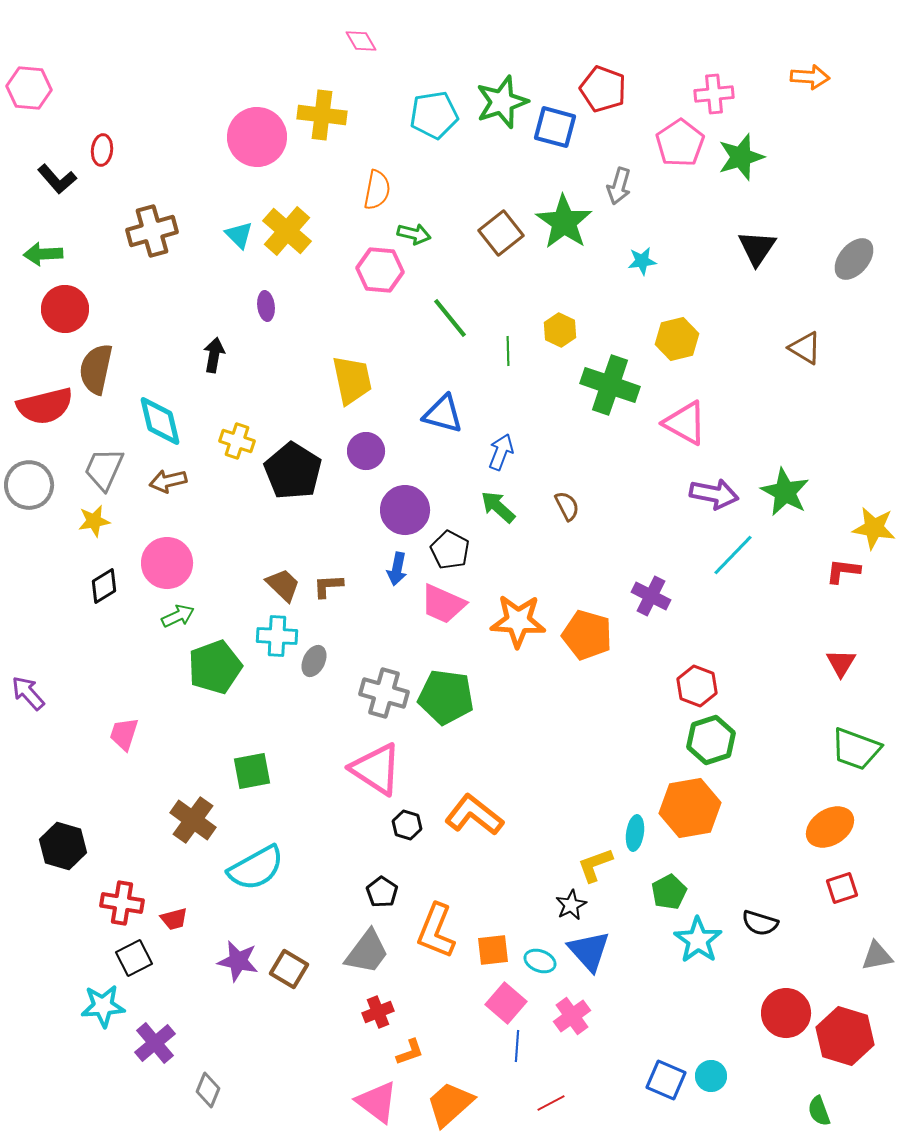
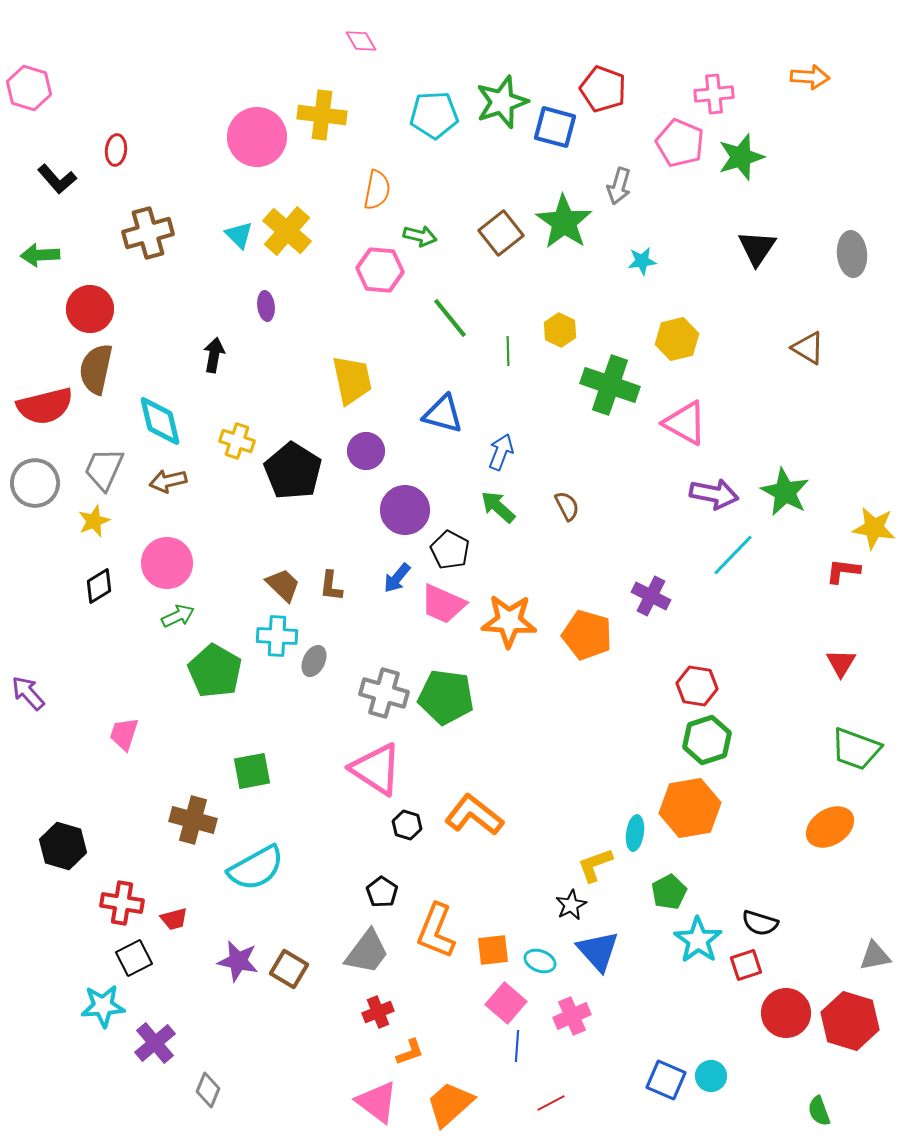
pink hexagon at (29, 88): rotated 12 degrees clockwise
cyan pentagon at (434, 115): rotated 6 degrees clockwise
pink pentagon at (680, 143): rotated 15 degrees counterclockwise
red ellipse at (102, 150): moved 14 px right
brown cross at (152, 231): moved 4 px left, 2 px down
green arrow at (414, 234): moved 6 px right, 2 px down
green arrow at (43, 254): moved 3 px left, 1 px down
gray ellipse at (854, 259): moved 2 px left, 5 px up; rotated 45 degrees counterclockwise
red circle at (65, 309): moved 25 px right
brown triangle at (805, 348): moved 3 px right
gray circle at (29, 485): moved 6 px right, 2 px up
yellow star at (94, 521): rotated 12 degrees counterclockwise
blue arrow at (397, 569): moved 9 px down; rotated 28 degrees clockwise
black diamond at (104, 586): moved 5 px left
brown L-shape at (328, 586): moved 3 px right; rotated 80 degrees counterclockwise
orange star at (518, 621): moved 9 px left
green pentagon at (215, 667): moved 4 px down; rotated 22 degrees counterclockwise
red hexagon at (697, 686): rotated 12 degrees counterclockwise
green hexagon at (711, 740): moved 4 px left
brown cross at (193, 820): rotated 21 degrees counterclockwise
red square at (842, 888): moved 96 px left, 77 px down
blue triangle at (589, 951): moved 9 px right
gray triangle at (877, 956): moved 2 px left
pink cross at (572, 1016): rotated 12 degrees clockwise
red hexagon at (845, 1036): moved 5 px right, 15 px up
